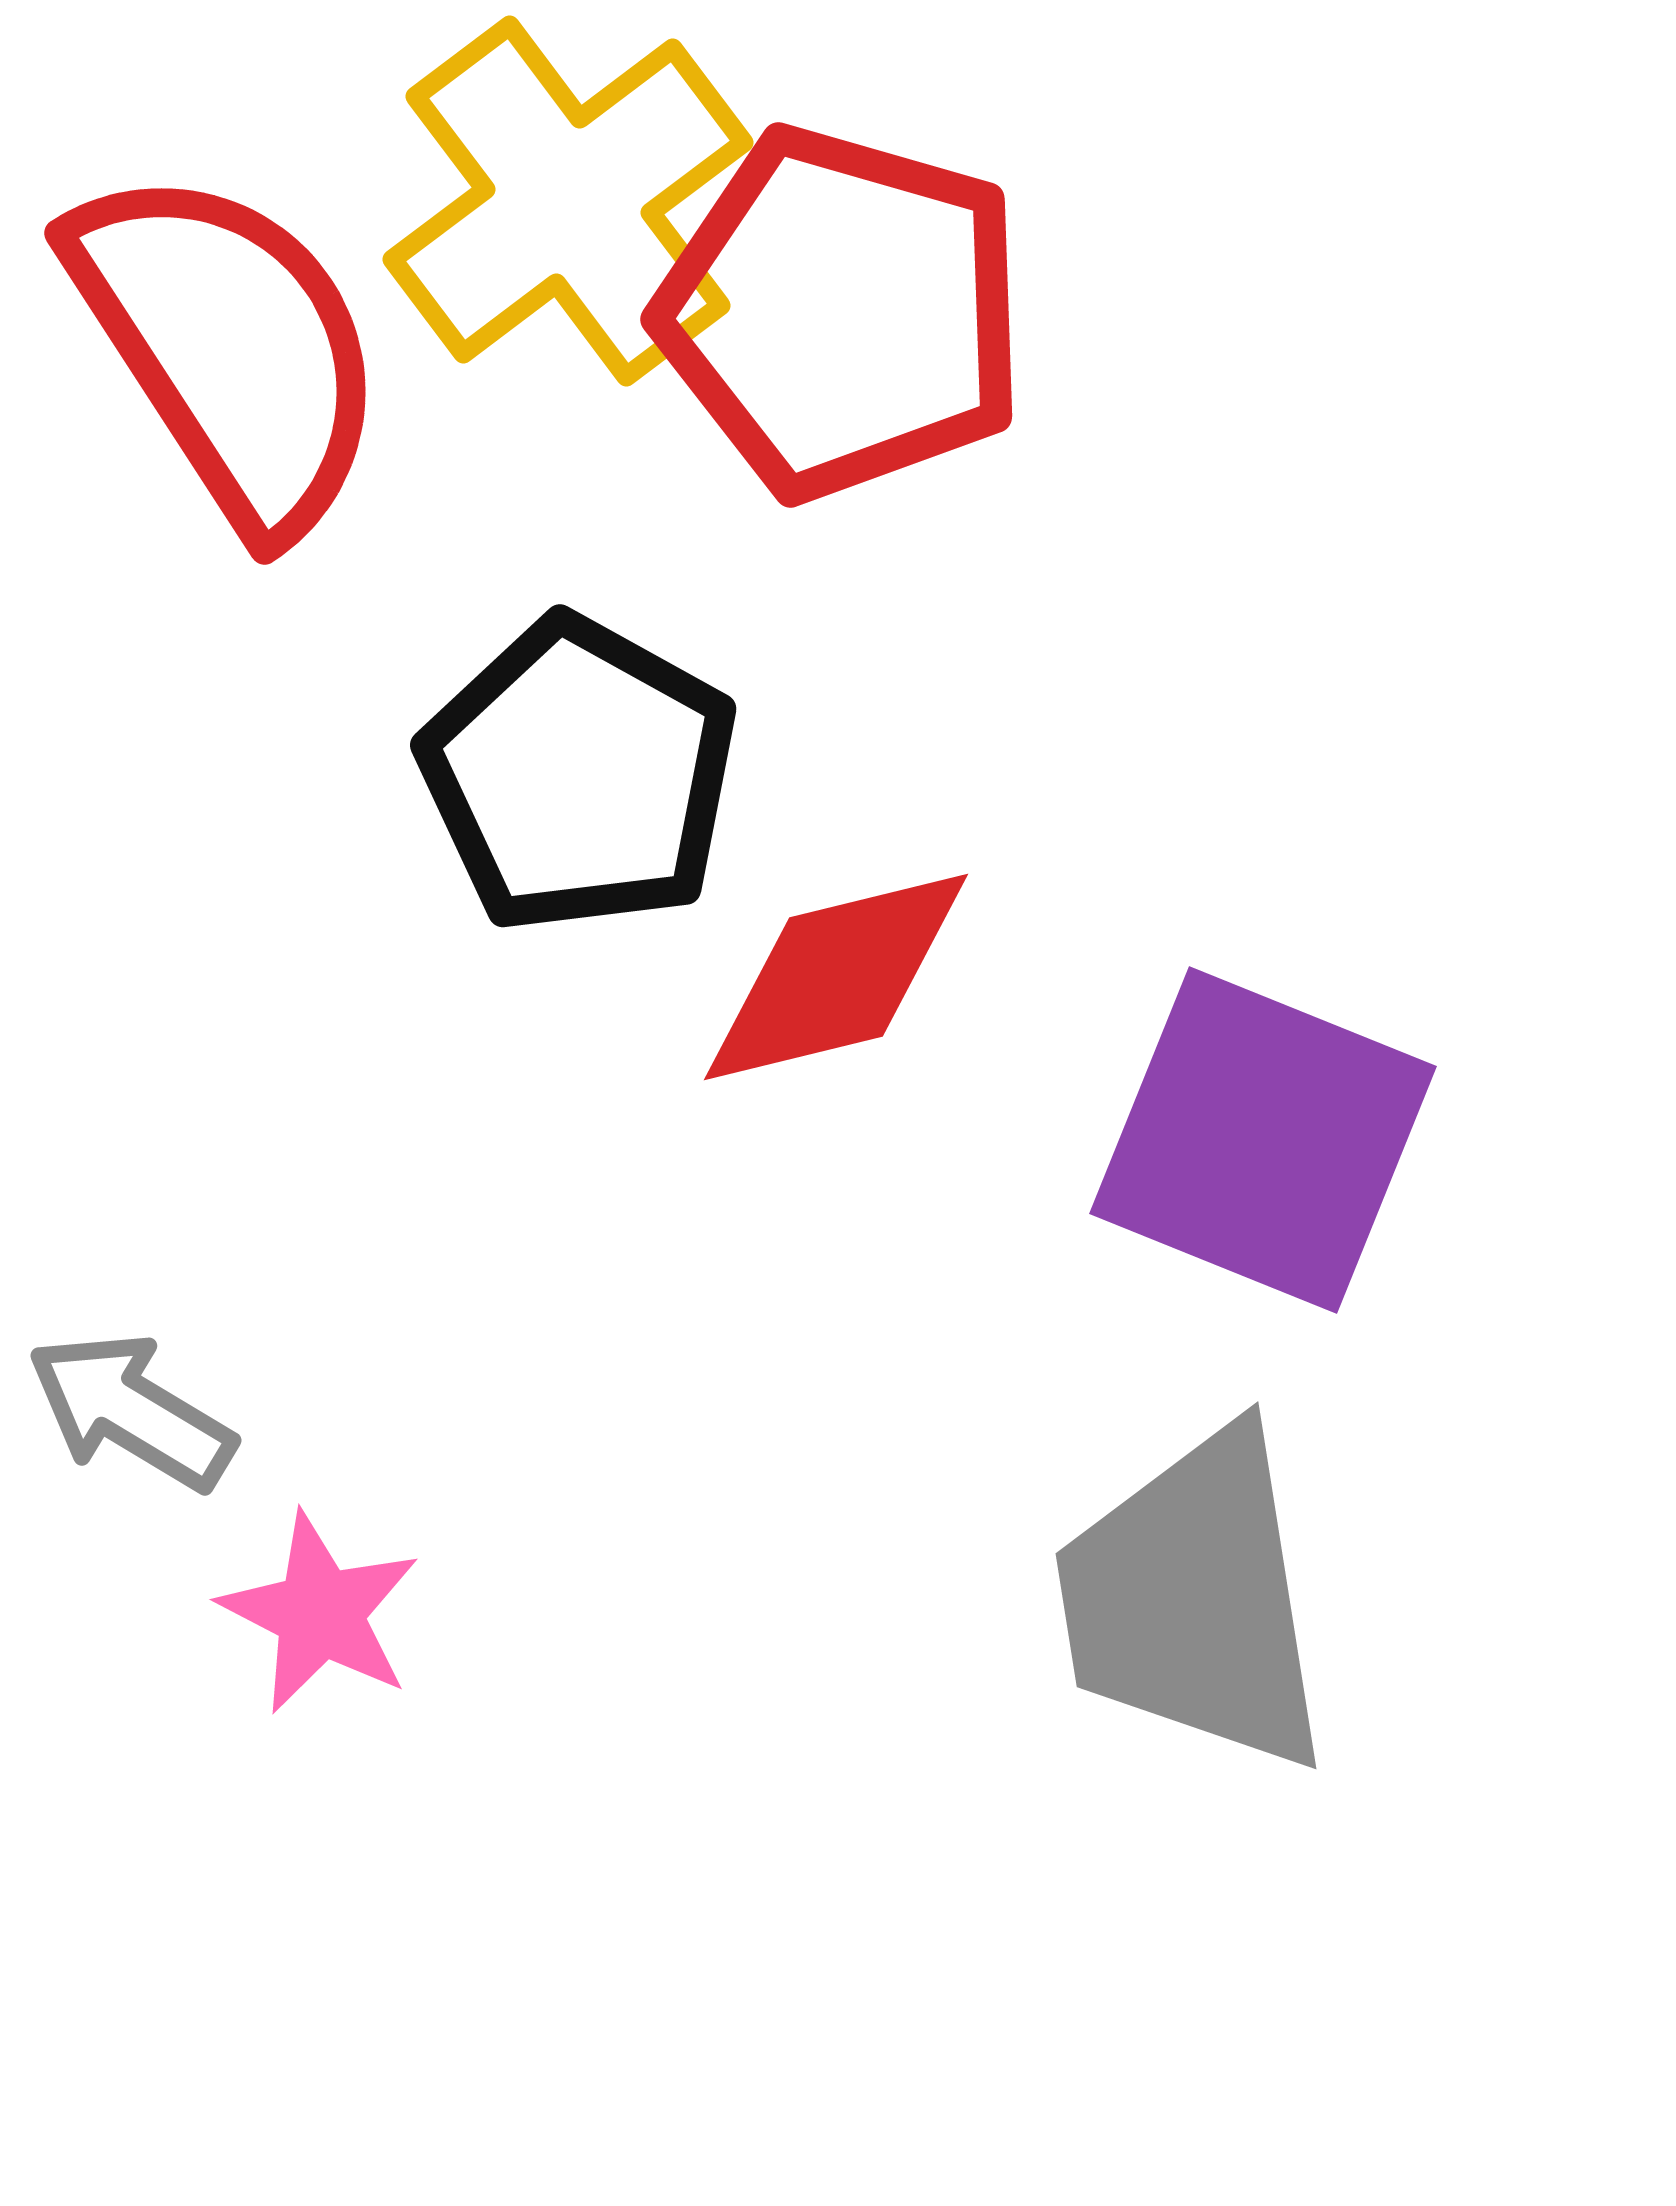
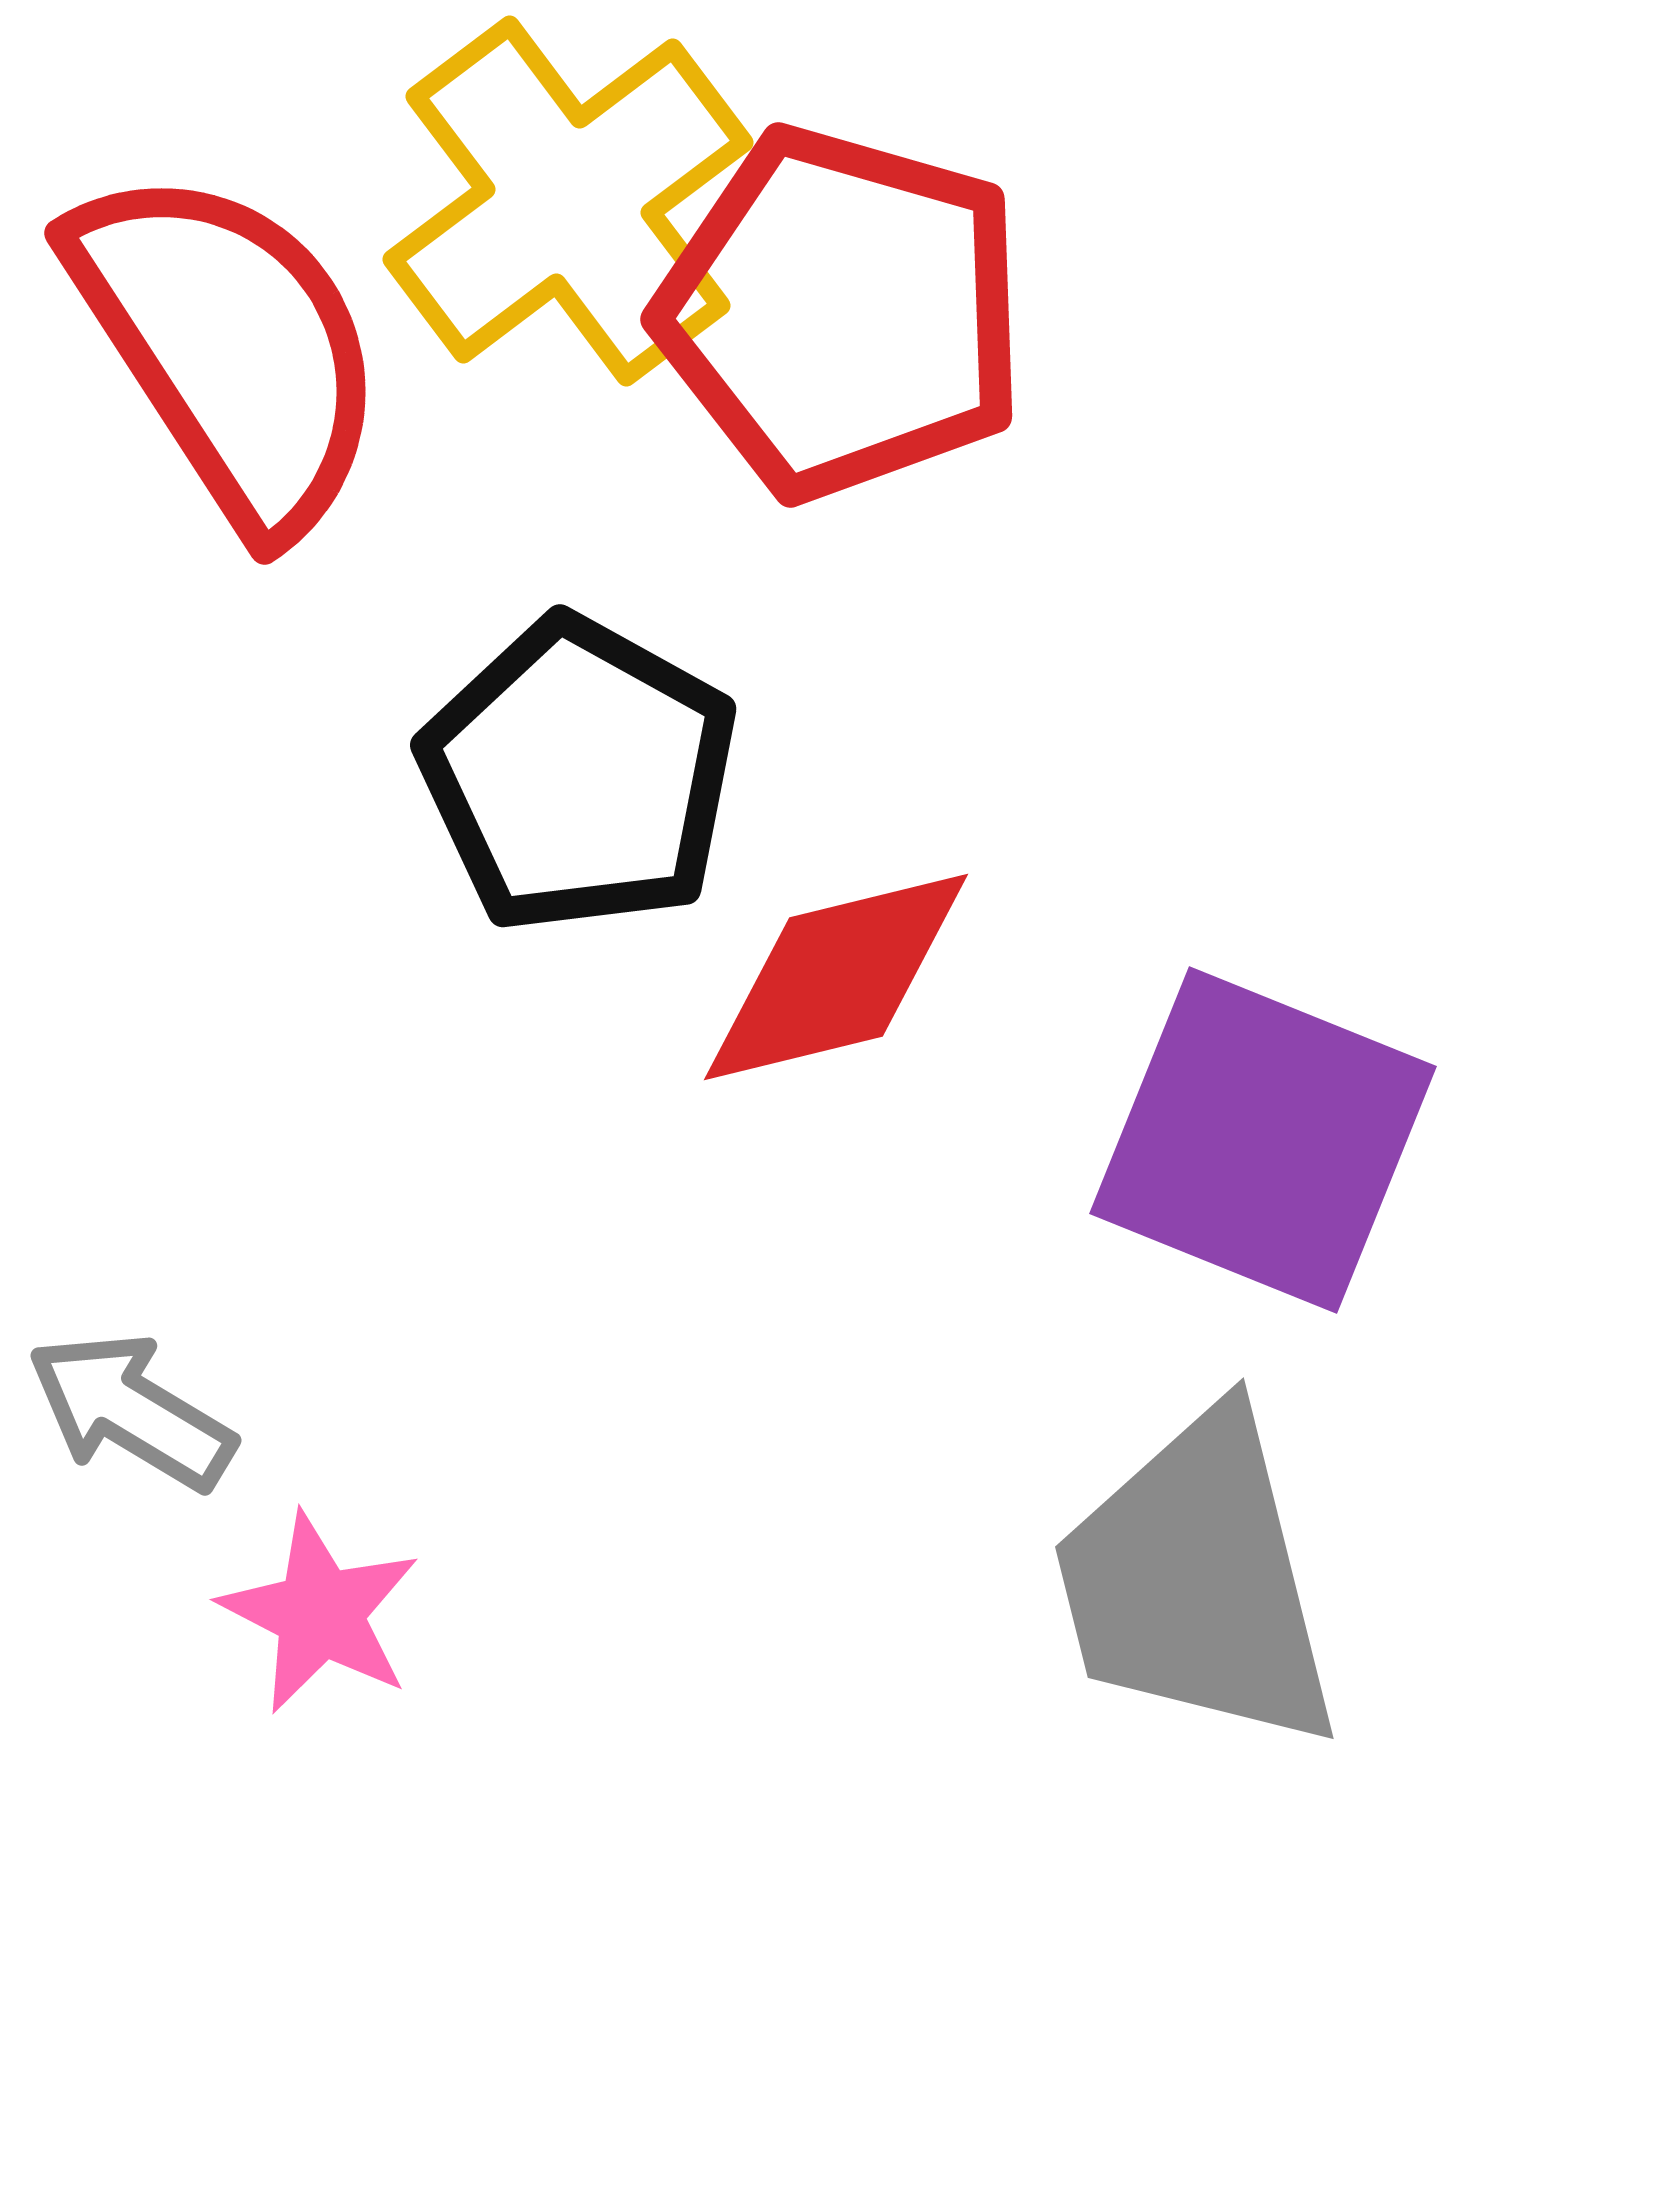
gray trapezoid: moved 3 px right, 19 px up; rotated 5 degrees counterclockwise
